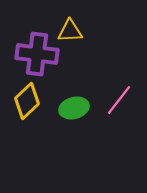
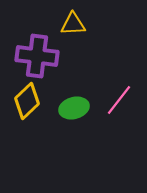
yellow triangle: moved 3 px right, 7 px up
purple cross: moved 2 px down
